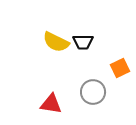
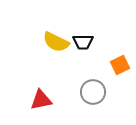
orange square: moved 3 px up
red triangle: moved 10 px left, 4 px up; rotated 20 degrees counterclockwise
